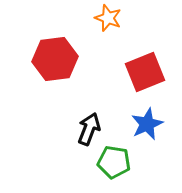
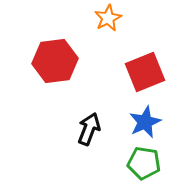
orange star: rotated 24 degrees clockwise
red hexagon: moved 2 px down
blue star: moved 2 px left, 2 px up
green pentagon: moved 30 px right, 1 px down
